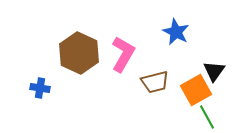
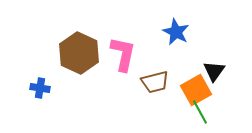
pink L-shape: rotated 18 degrees counterclockwise
green line: moved 7 px left, 5 px up
